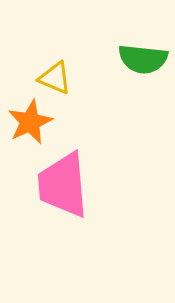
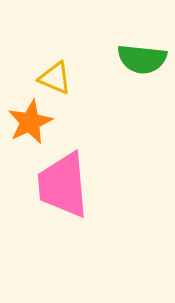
green semicircle: moved 1 px left
